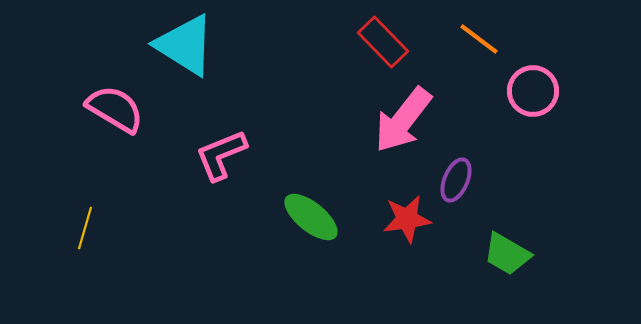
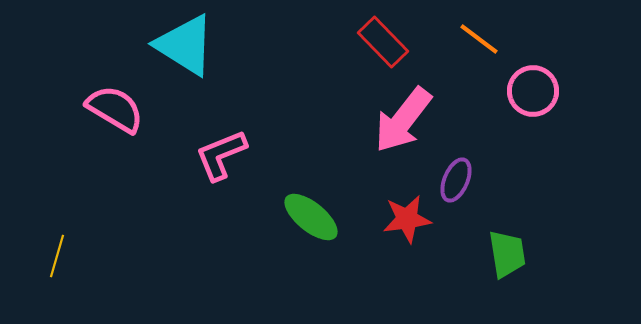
yellow line: moved 28 px left, 28 px down
green trapezoid: rotated 129 degrees counterclockwise
